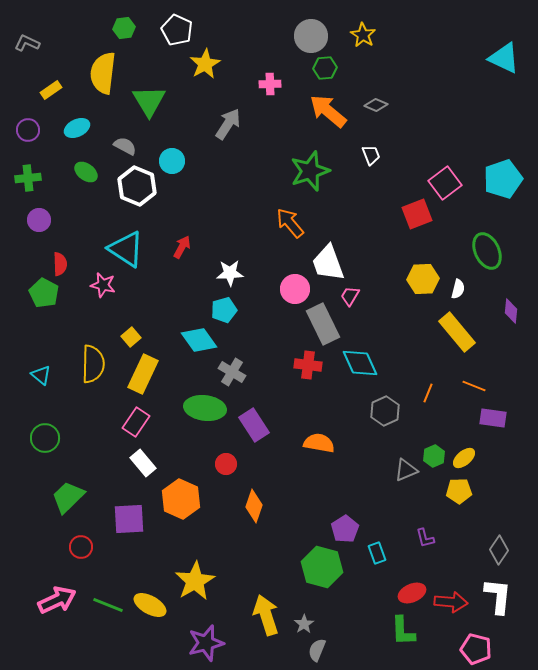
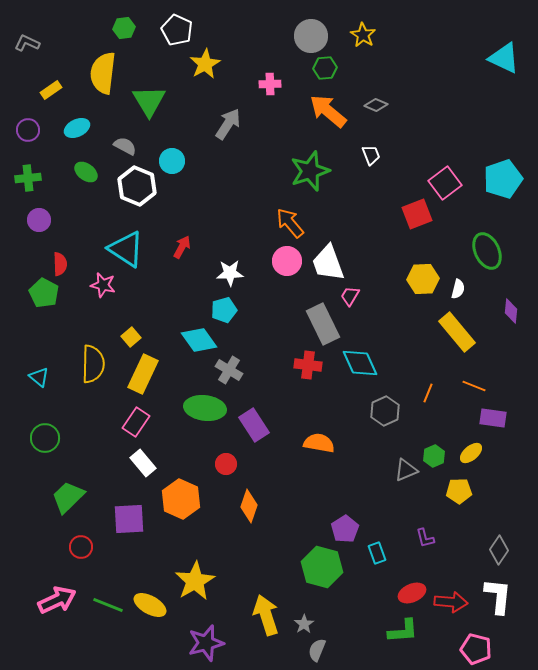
pink circle at (295, 289): moved 8 px left, 28 px up
gray cross at (232, 372): moved 3 px left, 2 px up
cyan triangle at (41, 375): moved 2 px left, 2 px down
yellow ellipse at (464, 458): moved 7 px right, 5 px up
orange diamond at (254, 506): moved 5 px left
green L-shape at (403, 631): rotated 92 degrees counterclockwise
